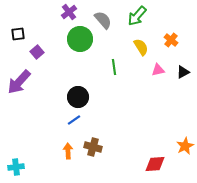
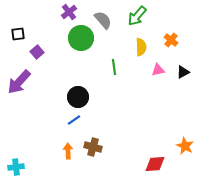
green circle: moved 1 px right, 1 px up
yellow semicircle: rotated 30 degrees clockwise
orange star: rotated 18 degrees counterclockwise
